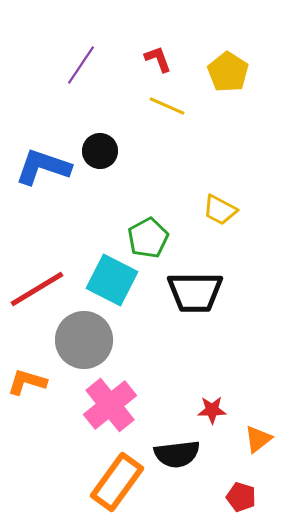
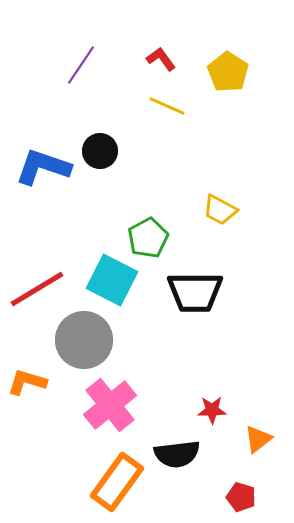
red L-shape: moved 3 px right; rotated 16 degrees counterclockwise
